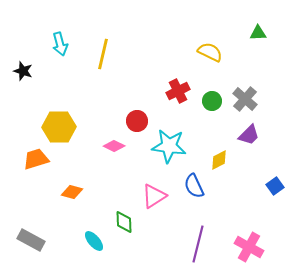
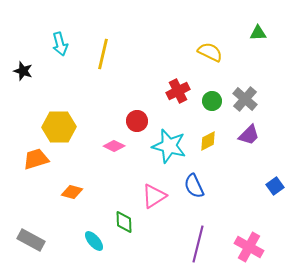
cyan star: rotated 8 degrees clockwise
yellow diamond: moved 11 px left, 19 px up
